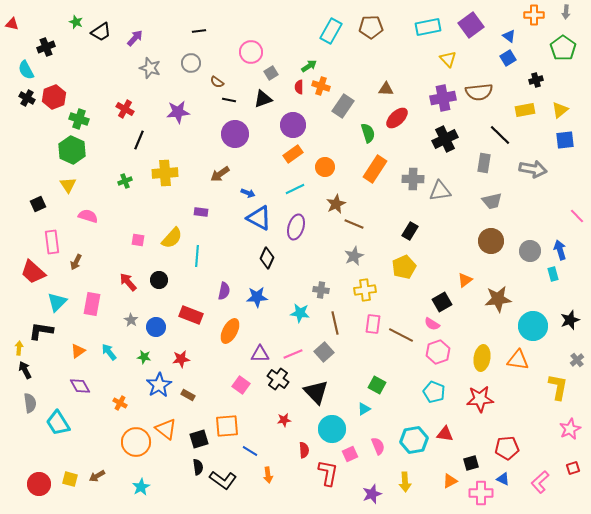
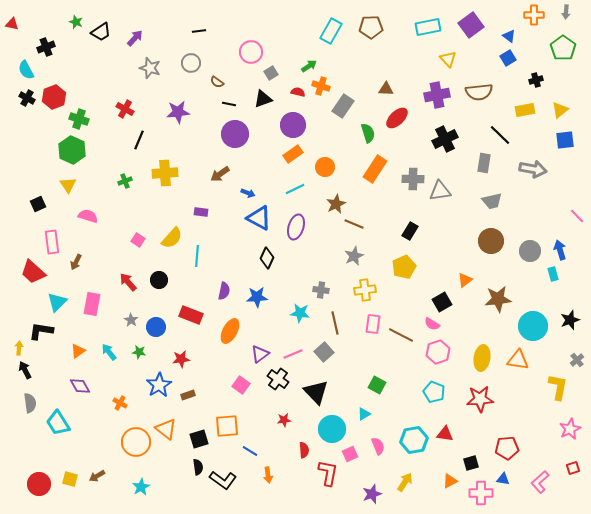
red semicircle at (299, 87): moved 1 px left, 5 px down; rotated 104 degrees clockwise
purple cross at (443, 98): moved 6 px left, 3 px up
black line at (229, 100): moved 4 px down
pink square at (138, 240): rotated 24 degrees clockwise
purple triangle at (260, 354): rotated 36 degrees counterclockwise
green star at (144, 357): moved 5 px left, 5 px up
brown rectangle at (188, 395): rotated 48 degrees counterclockwise
cyan triangle at (364, 409): moved 5 px down
blue triangle at (503, 479): rotated 16 degrees counterclockwise
yellow arrow at (405, 482): rotated 144 degrees counterclockwise
